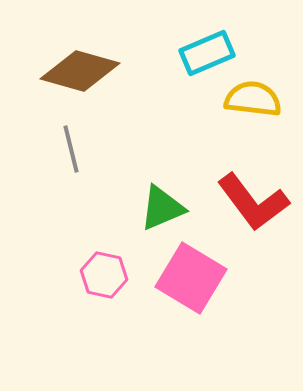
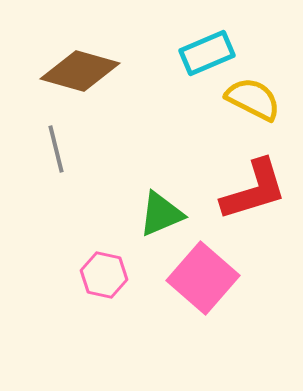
yellow semicircle: rotated 20 degrees clockwise
gray line: moved 15 px left
red L-shape: moved 1 px right, 12 px up; rotated 70 degrees counterclockwise
green triangle: moved 1 px left, 6 px down
pink square: moved 12 px right; rotated 10 degrees clockwise
